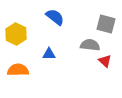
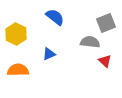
gray square: moved 1 px up; rotated 36 degrees counterclockwise
gray semicircle: moved 3 px up
blue triangle: rotated 24 degrees counterclockwise
